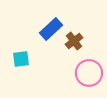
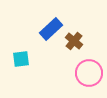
brown cross: rotated 12 degrees counterclockwise
